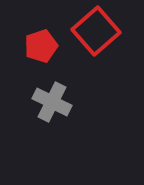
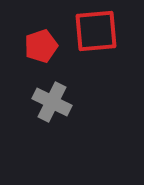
red square: rotated 36 degrees clockwise
